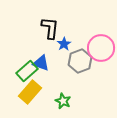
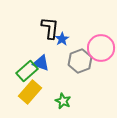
blue star: moved 2 px left, 5 px up
